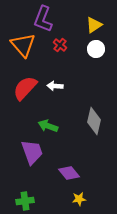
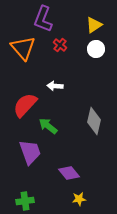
orange triangle: moved 3 px down
red semicircle: moved 17 px down
green arrow: rotated 18 degrees clockwise
purple trapezoid: moved 2 px left
